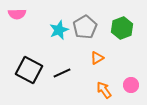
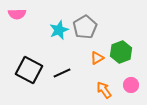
green hexagon: moved 1 px left, 24 px down
